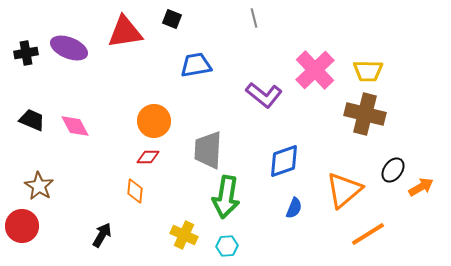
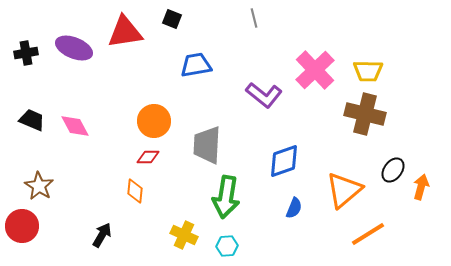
purple ellipse: moved 5 px right
gray trapezoid: moved 1 px left, 5 px up
orange arrow: rotated 45 degrees counterclockwise
